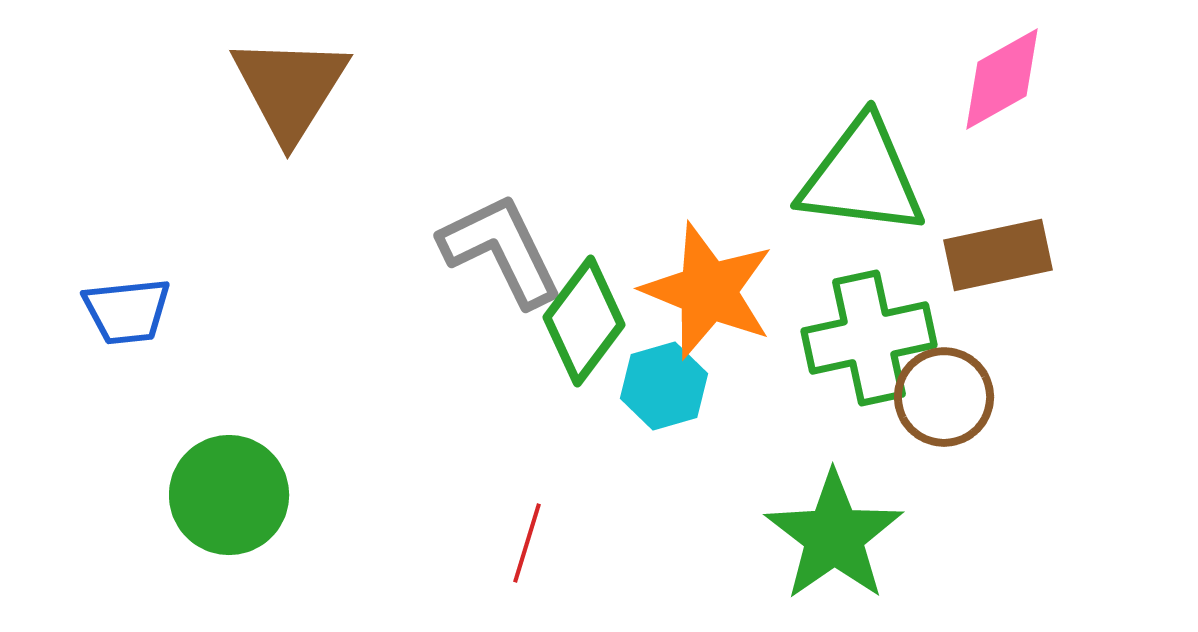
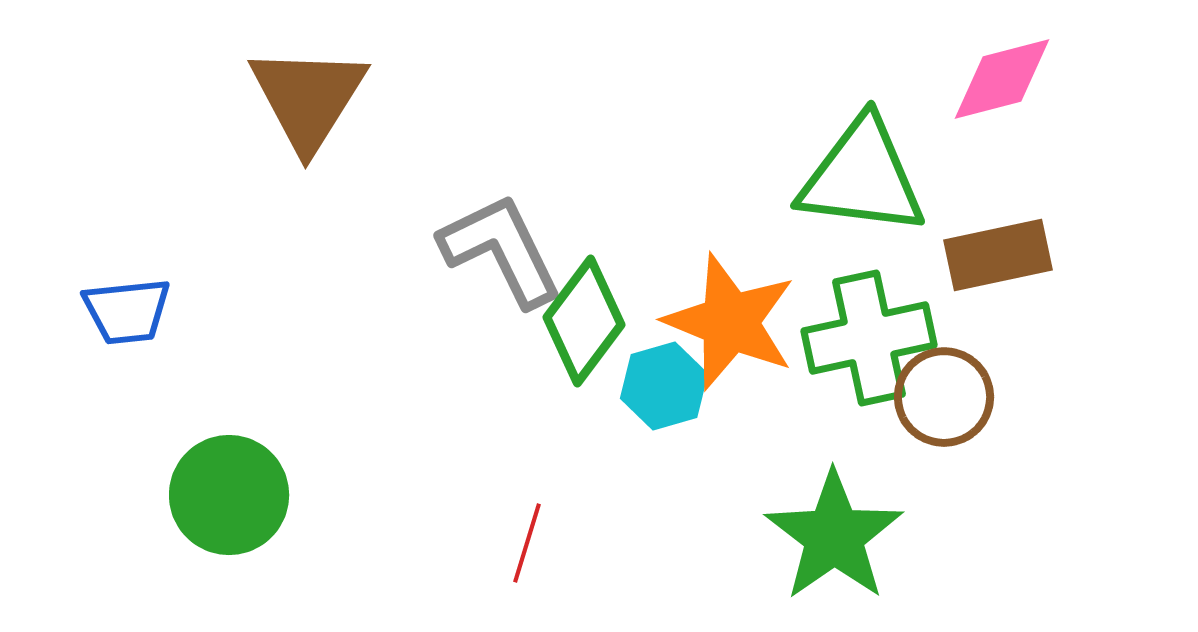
pink diamond: rotated 15 degrees clockwise
brown triangle: moved 18 px right, 10 px down
orange star: moved 22 px right, 31 px down
